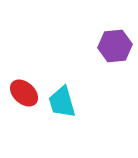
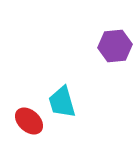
red ellipse: moved 5 px right, 28 px down
